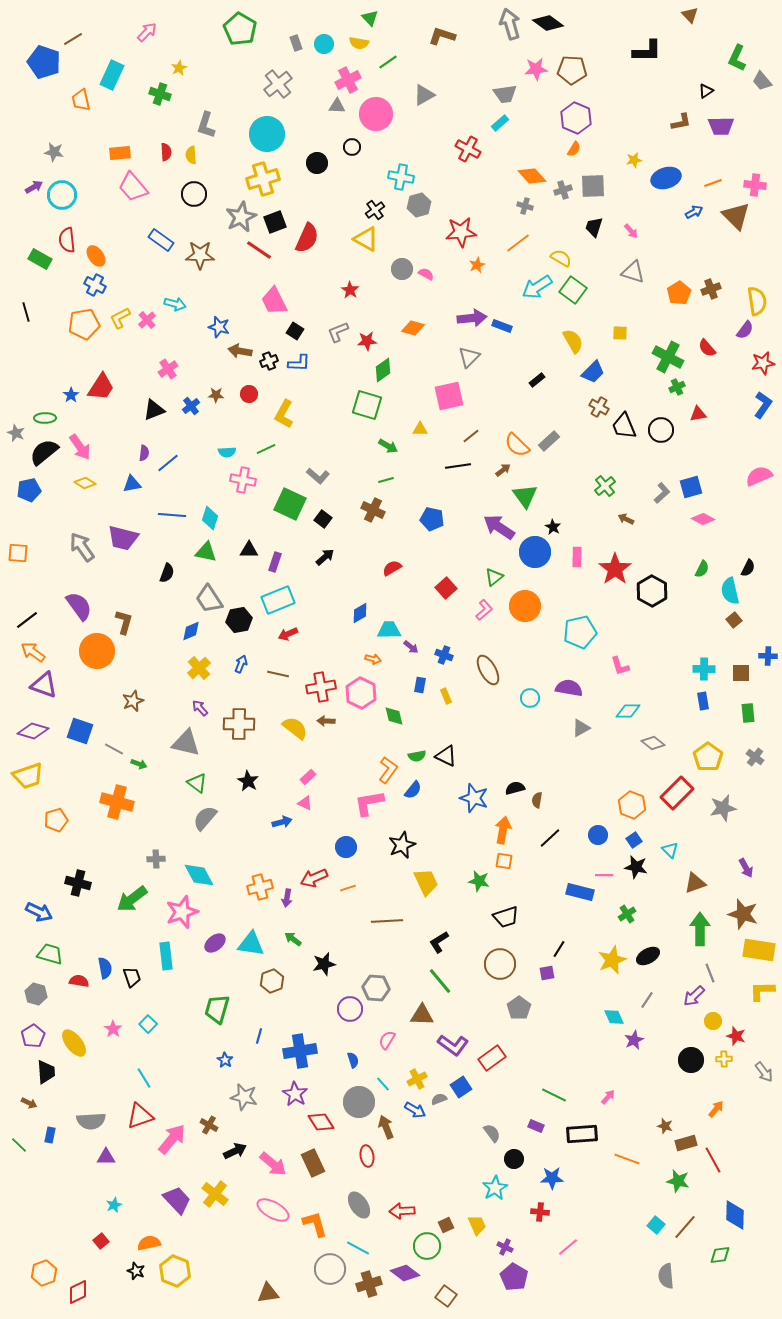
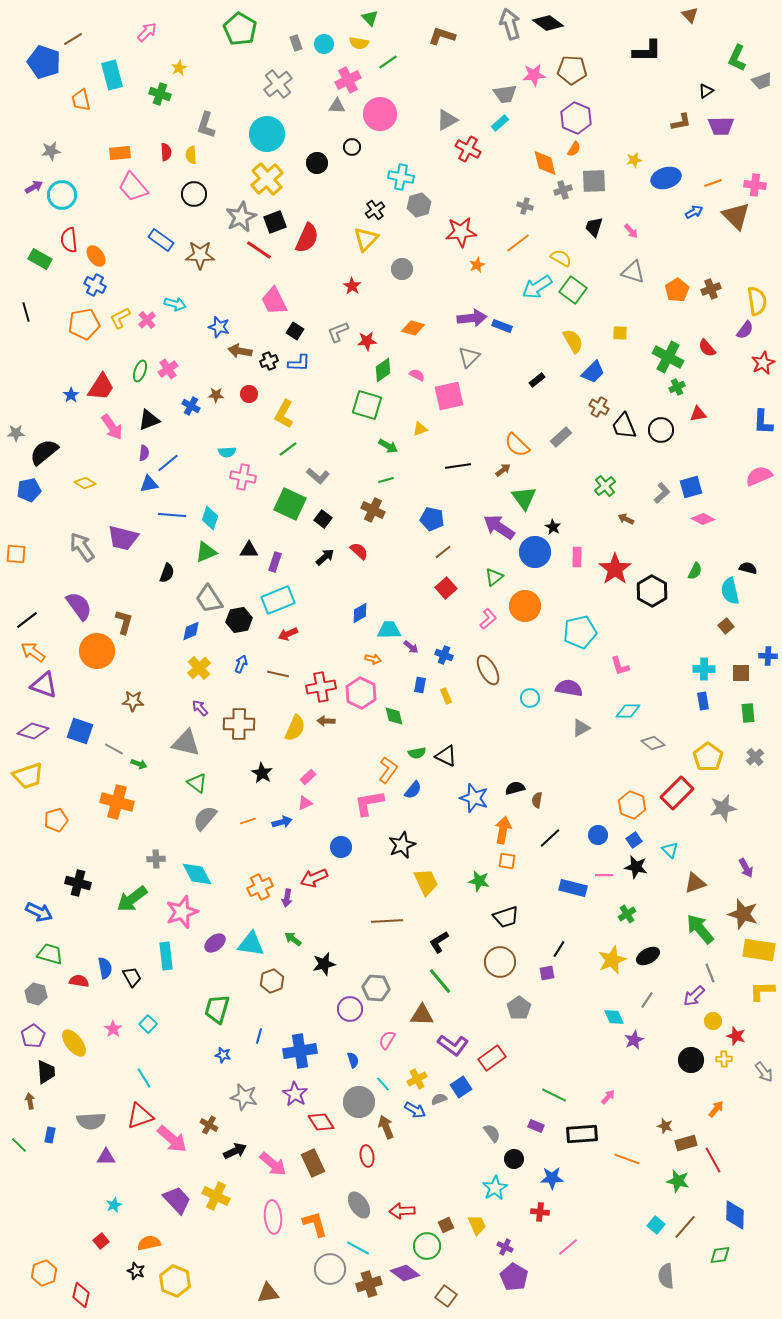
pink star at (536, 69): moved 2 px left, 6 px down
cyan rectangle at (112, 75): rotated 40 degrees counterclockwise
gray trapezoid at (762, 81): rotated 70 degrees counterclockwise
gray triangle at (424, 95): moved 23 px right, 25 px down
pink circle at (376, 114): moved 4 px right
gray star at (54, 152): moved 3 px left, 1 px up; rotated 18 degrees counterclockwise
orange diamond at (532, 176): moved 13 px right, 13 px up; rotated 28 degrees clockwise
yellow cross at (263, 179): moved 4 px right; rotated 24 degrees counterclockwise
gray square at (593, 186): moved 1 px right, 5 px up
yellow triangle at (366, 239): rotated 44 degrees clockwise
red semicircle at (67, 240): moved 2 px right
pink semicircle at (426, 274): moved 9 px left, 101 px down
red star at (350, 290): moved 2 px right, 4 px up
orange pentagon at (679, 293): moved 2 px left, 3 px up
red star at (763, 363): rotated 15 degrees counterclockwise
blue L-shape at (763, 405): moved 17 px down; rotated 148 degrees clockwise
blue cross at (191, 406): rotated 24 degrees counterclockwise
black triangle at (154, 410): moved 5 px left, 10 px down
green ellipse at (45, 418): moved 95 px right, 47 px up; rotated 70 degrees counterclockwise
yellow triangle at (420, 429): rotated 21 degrees counterclockwise
gray star at (16, 433): rotated 24 degrees counterclockwise
brown line at (471, 436): moved 28 px left, 116 px down
gray rectangle at (549, 441): moved 12 px right, 4 px up
pink arrow at (80, 447): moved 32 px right, 20 px up
green line at (266, 449): moved 22 px right; rotated 12 degrees counterclockwise
pink cross at (243, 480): moved 3 px up
blue triangle at (132, 484): moved 17 px right
green triangle at (525, 496): moved 1 px left, 2 px down
green triangle at (206, 552): rotated 35 degrees counterclockwise
orange square at (18, 553): moved 2 px left, 1 px down
red semicircle at (392, 568): moved 33 px left, 17 px up; rotated 72 degrees clockwise
black semicircle at (748, 568): rotated 102 degrees counterclockwise
green semicircle at (702, 569): moved 7 px left, 2 px down
pink L-shape at (484, 610): moved 4 px right, 9 px down
brown square at (734, 620): moved 8 px left, 6 px down
brown star at (133, 701): rotated 25 degrees clockwise
yellow semicircle at (295, 728): rotated 76 degrees clockwise
green semicircle at (417, 756): moved 3 px up
gray cross at (755, 757): rotated 12 degrees clockwise
black star at (248, 781): moved 14 px right, 8 px up
pink triangle at (305, 803): rotated 49 degrees counterclockwise
blue circle at (346, 847): moved 5 px left
orange square at (504, 861): moved 3 px right
cyan diamond at (199, 875): moved 2 px left, 1 px up
orange cross at (260, 887): rotated 10 degrees counterclockwise
orange line at (348, 888): moved 100 px left, 67 px up
blue rectangle at (580, 892): moved 7 px left, 4 px up
green arrow at (700, 929): rotated 40 degrees counterclockwise
brown circle at (500, 964): moved 2 px up
black trapezoid at (132, 977): rotated 10 degrees counterclockwise
blue star at (225, 1060): moved 2 px left, 5 px up; rotated 21 degrees counterclockwise
brown arrow at (29, 1103): moved 1 px right, 2 px up; rotated 126 degrees counterclockwise
pink arrow at (172, 1139): rotated 92 degrees clockwise
yellow cross at (215, 1194): moved 1 px right, 2 px down; rotated 12 degrees counterclockwise
pink ellipse at (273, 1210): moved 7 px down; rotated 56 degrees clockwise
yellow hexagon at (175, 1271): moved 10 px down
red diamond at (78, 1292): moved 3 px right, 3 px down; rotated 50 degrees counterclockwise
